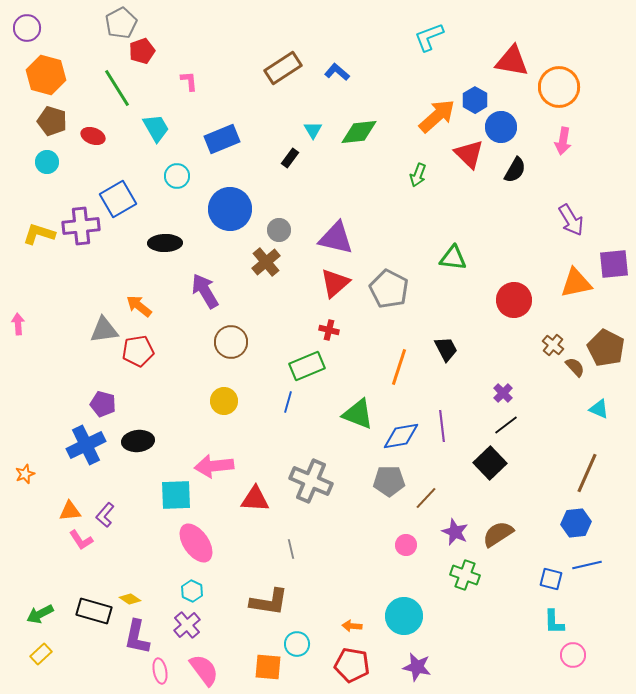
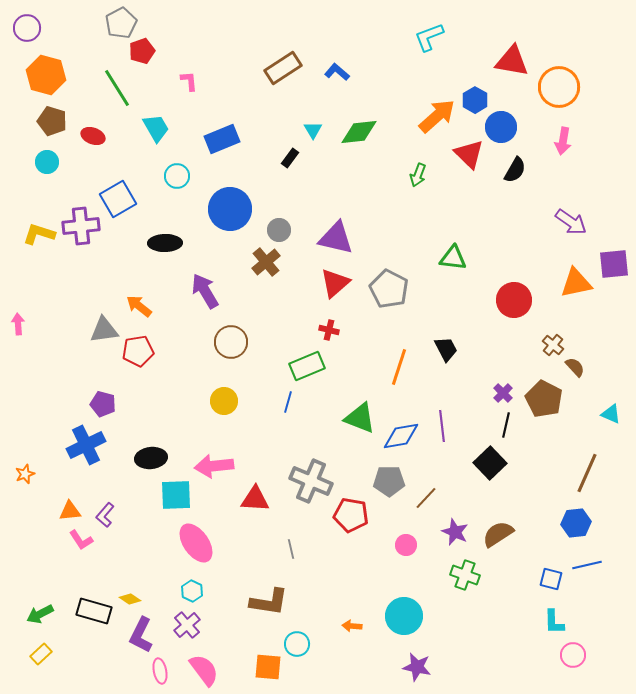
purple arrow at (571, 220): moved 2 px down; rotated 24 degrees counterclockwise
brown pentagon at (606, 348): moved 62 px left, 51 px down
cyan triangle at (599, 409): moved 12 px right, 5 px down
green triangle at (358, 414): moved 2 px right, 4 px down
black line at (506, 425): rotated 40 degrees counterclockwise
black ellipse at (138, 441): moved 13 px right, 17 px down
purple L-shape at (137, 637): moved 4 px right, 2 px up; rotated 15 degrees clockwise
red pentagon at (352, 665): moved 1 px left, 150 px up
